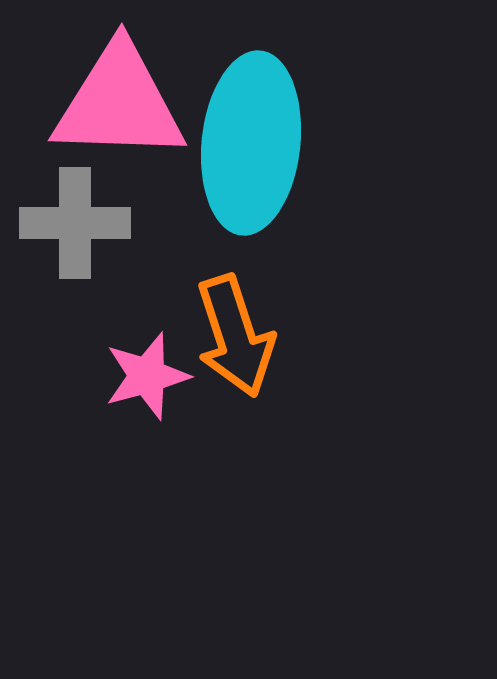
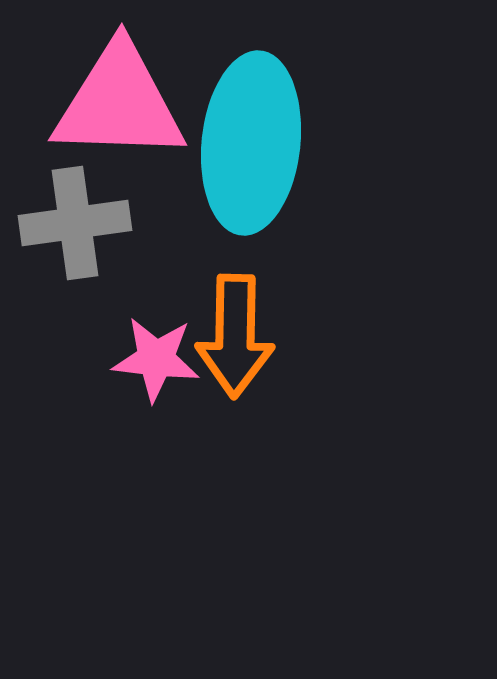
gray cross: rotated 8 degrees counterclockwise
orange arrow: rotated 19 degrees clockwise
pink star: moved 9 px right, 17 px up; rotated 22 degrees clockwise
